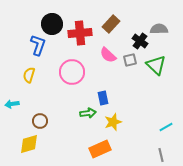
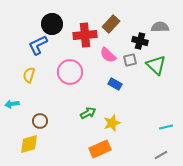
gray semicircle: moved 1 px right, 2 px up
red cross: moved 5 px right, 2 px down
black cross: rotated 21 degrees counterclockwise
blue L-shape: rotated 135 degrees counterclockwise
pink circle: moved 2 px left
blue rectangle: moved 12 px right, 14 px up; rotated 48 degrees counterclockwise
green arrow: rotated 21 degrees counterclockwise
yellow star: moved 1 px left, 1 px down
cyan line: rotated 16 degrees clockwise
gray line: rotated 72 degrees clockwise
